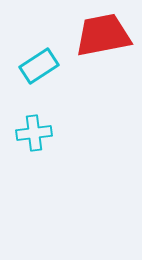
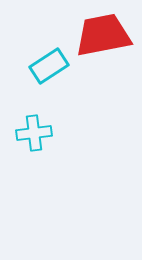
cyan rectangle: moved 10 px right
